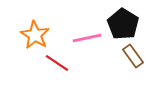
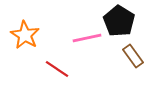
black pentagon: moved 4 px left, 3 px up
orange star: moved 10 px left
red line: moved 6 px down
